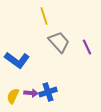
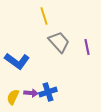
purple line: rotated 14 degrees clockwise
blue L-shape: moved 1 px down
yellow semicircle: moved 1 px down
